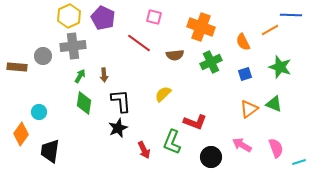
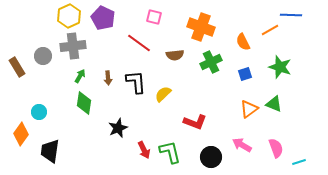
brown rectangle: rotated 54 degrees clockwise
brown arrow: moved 4 px right, 3 px down
black L-shape: moved 15 px right, 19 px up
green L-shape: moved 2 px left, 10 px down; rotated 145 degrees clockwise
